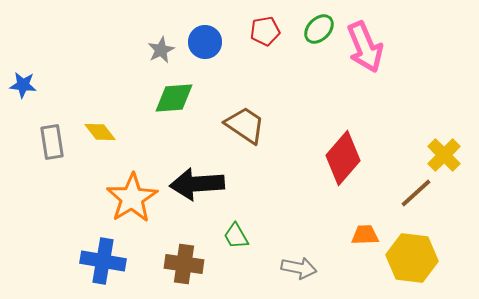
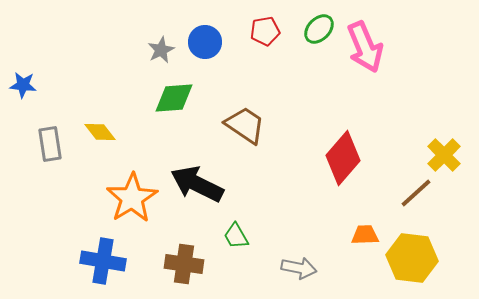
gray rectangle: moved 2 px left, 2 px down
black arrow: rotated 30 degrees clockwise
